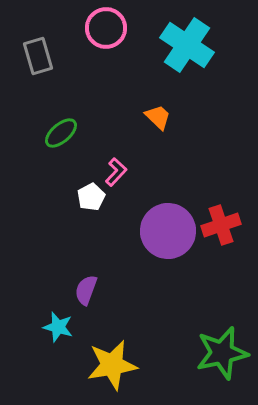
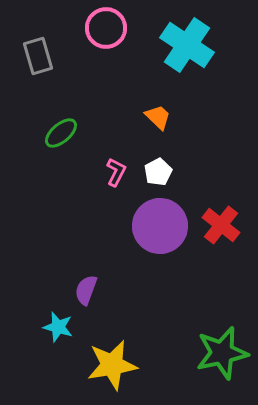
pink L-shape: rotated 16 degrees counterclockwise
white pentagon: moved 67 px right, 25 px up
red cross: rotated 33 degrees counterclockwise
purple circle: moved 8 px left, 5 px up
